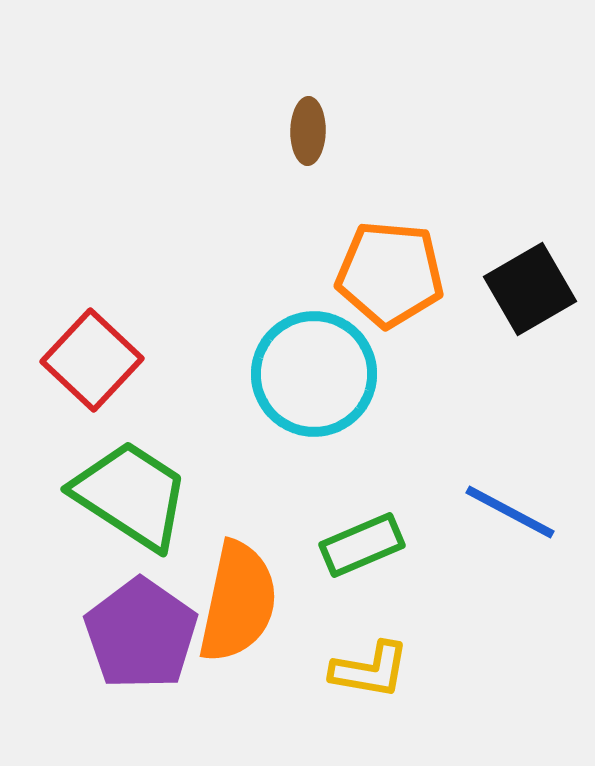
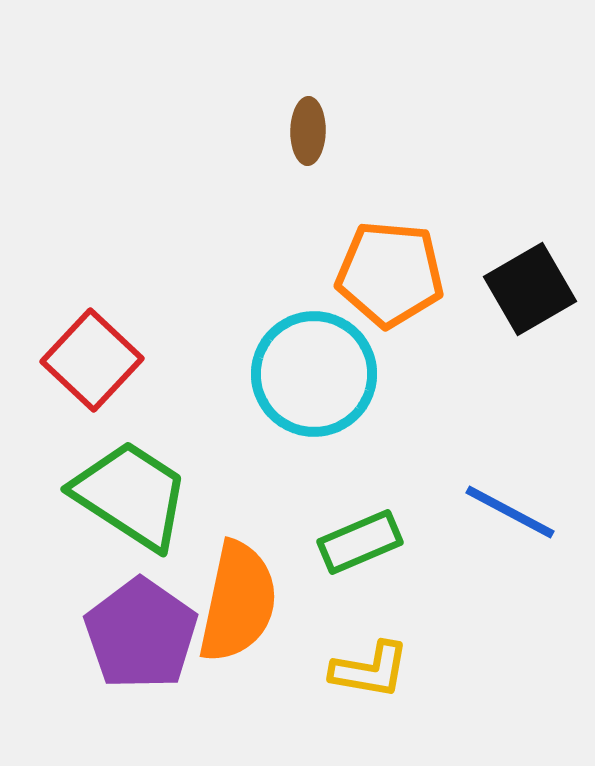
green rectangle: moved 2 px left, 3 px up
